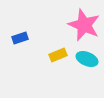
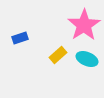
pink star: rotated 16 degrees clockwise
yellow rectangle: rotated 18 degrees counterclockwise
